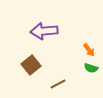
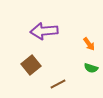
orange arrow: moved 6 px up
